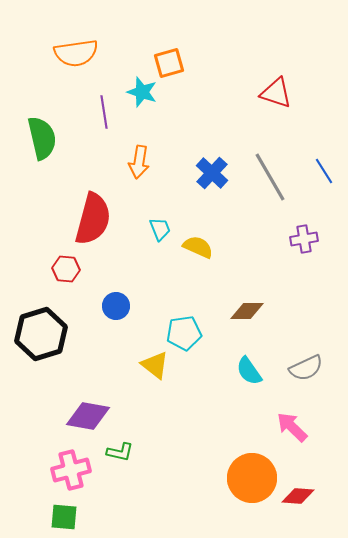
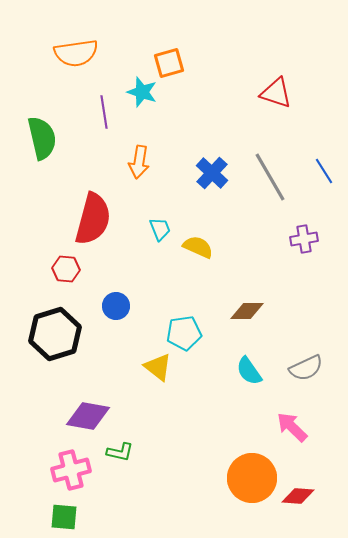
black hexagon: moved 14 px right
yellow triangle: moved 3 px right, 2 px down
